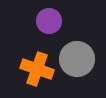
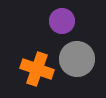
purple circle: moved 13 px right
